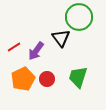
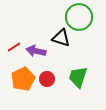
black triangle: rotated 36 degrees counterclockwise
purple arrow: rotated 66 degrees clockwise
